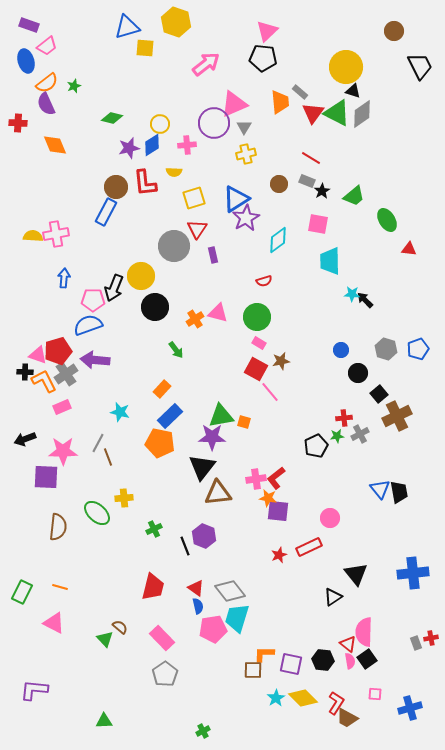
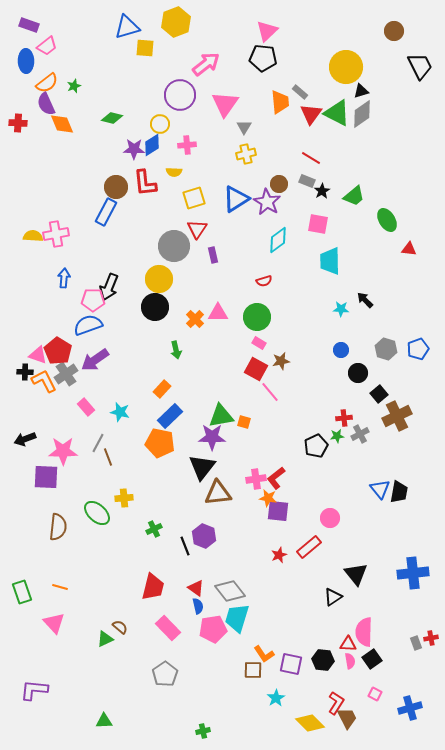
yellow hexagon at (176, 22): rotated 20 degrees clockwise
blue ellipse at (26, 61): rotated 15 degrees clockwise
black triangle at (353, 91): moved 8 px right; rotated 35 degrees counterclockwise
pink triangle at (234, 104): moved 9 px left; rotated 32 degrees counterclockwise
red triangle at (313, 113): moved 2 px left, 1 px down
purple circle at (214, 123): moved 34 px left, 28 px up
orange diamond at (55, 145): moved 7 px right, 21 px up
purple star at (129, 148): moved 5 px right, 1 px down; rotated 15 degrees clockwise
purple star at (246, 218): moved 21 px right, 16 px up; rotated 12 degrees counterclockwise
yellow circle at (141, 276): moved 18 px right, 3 px down
black arrow at (114, 288): moved 5 px left, 1 px up
cyan star at (352, 294): moved 11 px left, 15 px down
pink triangle at (218, 313): rotated 15 degrees counterclockwise
orange cross at (195, 319): rotated 12 degrees counterclockwise
green arrow at (176, 350): rotated 24 degrees clockwise
red pentagon at (58, 351): rotated 24 degrees counterclockwise
purple arrow at (95, 360): rotated 40 degrees counterclockwise
pink rectangle at (62, 407): moved 24 px right; rotated 72 degrees clockwise
black trapezoid at (399, 492): rotated 20 degrees clockwise
red rectangle at (309, 547): rotated 15 degrees counterclockwise
green rectangle at (22, 592): rotated 45 degrees counterclockwise
pink triangle at (54, 623): rotated 20 degrees clockwise
pink rectangle at (162, 638): moved 6 px right, 10 px up
green triangle at (105, 639): rotated 48 degrees clockwise
red triangle at (348, 644): rotated 36 degrees counterclockwise
orange L-shape at (264, 654): rotated 125 degrees counterclockwise
black square at (367, 659): moved 5 px right
pink square at (375, 694): rotated 24 degrees clockwise
yellow diamond at (303, 698): moved 7 px right, 25 px down
brown trapezoid at (347, 718): rotated 145 degrees counterclockwise
green cross at (203, 731): rotated 16 degrees clockwise
